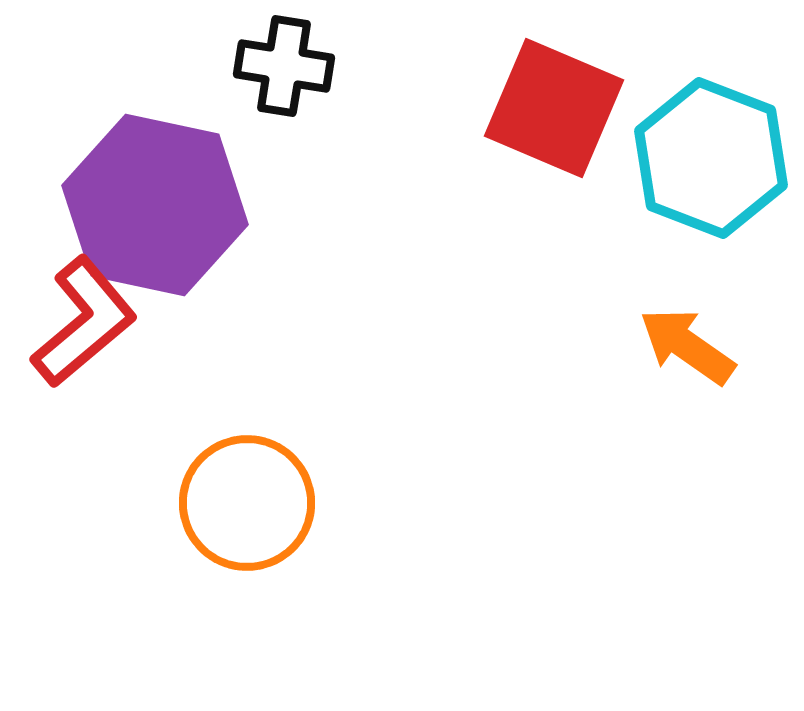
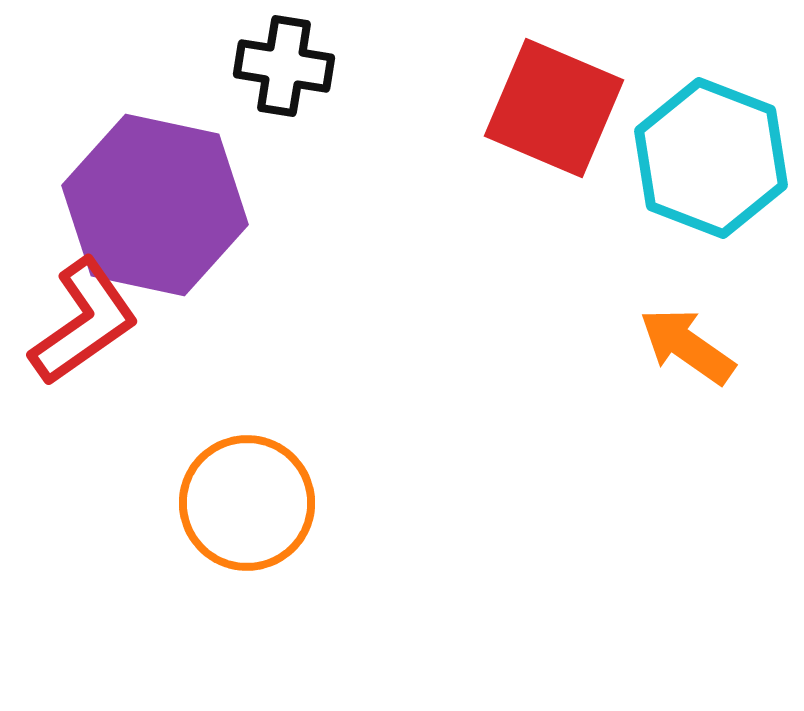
red L-shape: rotated 5 degrees clockwise
